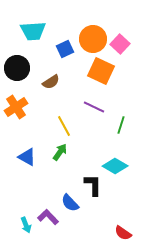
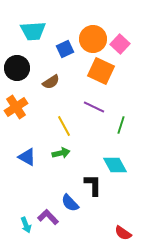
green arrow: moved 1 px right, 1 px down; rotated 42 degrees clockwise
cyan diamond: moved 1 px up; rotated 30 degrees clockwise
